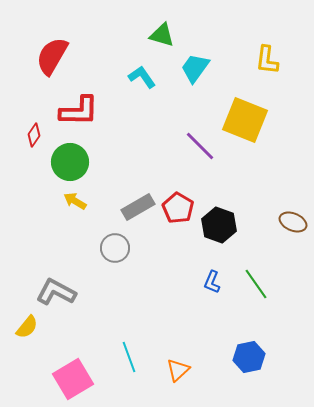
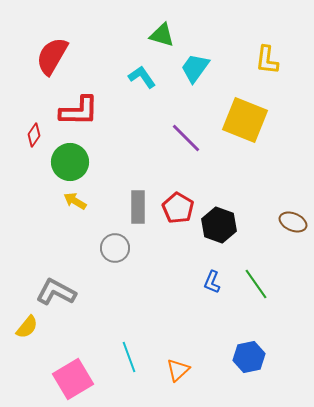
purple line: moved 14 px left, 8 px up
gray rectangle: rotated 60 degrees counterclockwise
